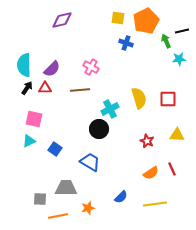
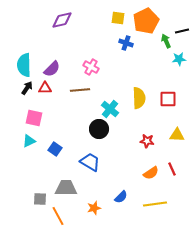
yellow semicircle: rotated 15 degrees clockwise
cyan cross: rotated 24 degrees counterclockwise
pink square: moved 1 px up
red star: rotated 16 degrees counterclockwise
orange star: moved 6 px right
orange line: rotated 72 degrees clockwise
